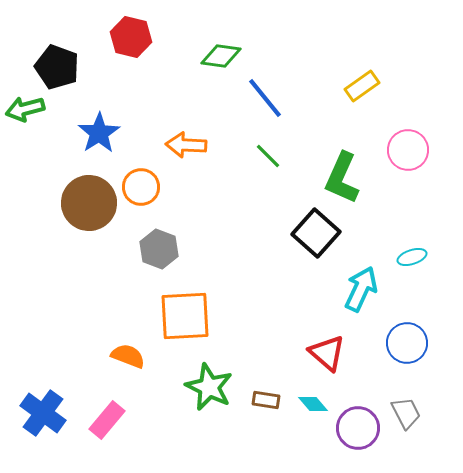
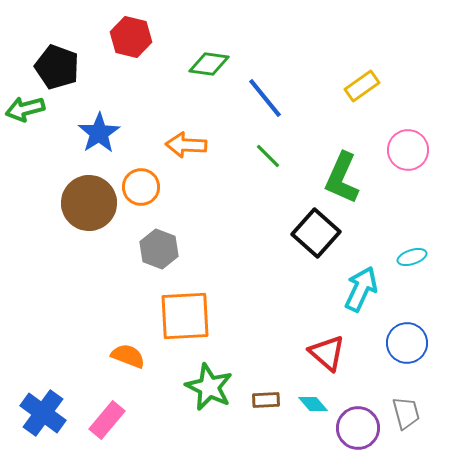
green diamond: moved 12 px left, 8 px down
brown rectangle: rotated 12 degrees counterclockwise
gray trapezoid: rotated 12 degrees clockwise
